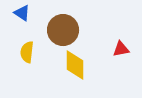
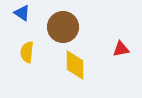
brown circle: moved 3 px up
